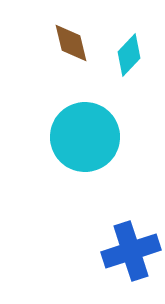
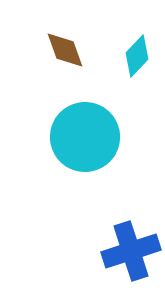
brown diamond: moved 6 px left, 7 px down; rotated 6 degrees counterclockwise
cyan diamond: moved 8 px right, 1 px down
